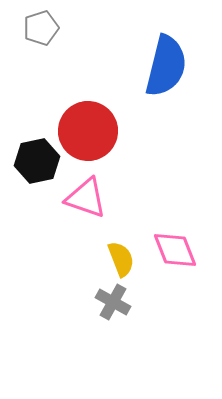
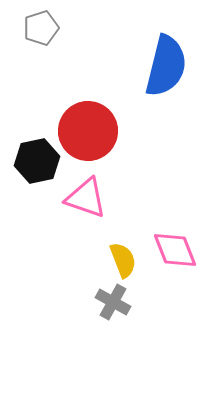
yellow semicircle: moved 2 px right, 1 px down
